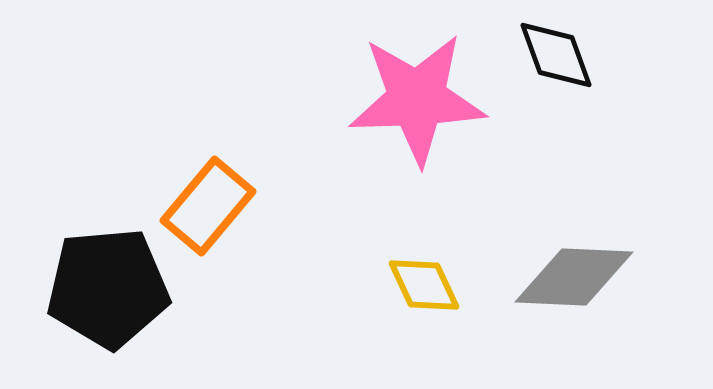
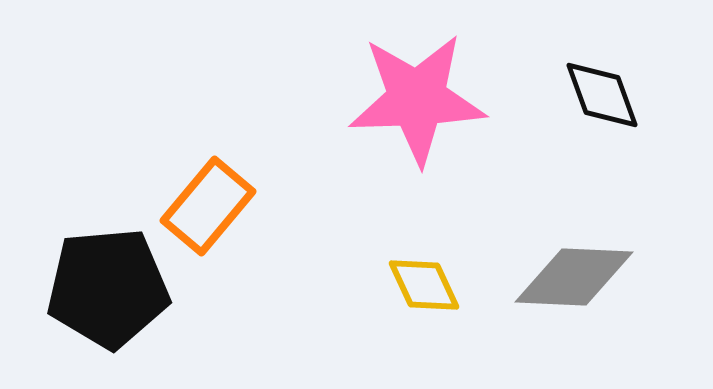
black diamond: moved 46 px right, 40 px down
